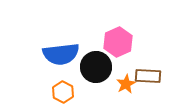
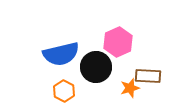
blue semicircle: rotated 6 degrees counterclockwise
orange star: moved 4 px right, 4 px down; rotated 12 degrees clockwise
orange hexagon: moved 1 px right, 1 px up
